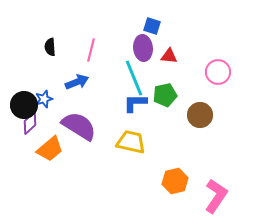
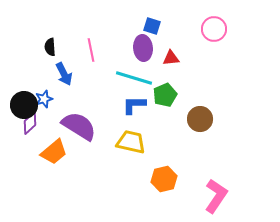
pink line: rotated 25 degrees counterclockwise
red triangle: moved 2 px right, 2 px down; rotated 12 degrees counterclockwise
pink circle: moved 4 px left, 43 px up
cyan line: rotated 51 degrees counterclockwise
blue arrow: moved 13 px left, 8 px up; rotated 85 degrees clockwise
green pentagon: rotated 10 degrees counterclockwise
blue L-shape: moved 1 px left, 2 px down
brown circle: moved 4 px down
orange trapezoid: moved 4 px right, 3 px down
orange hexagon: moved 11 px left, 2 px up
